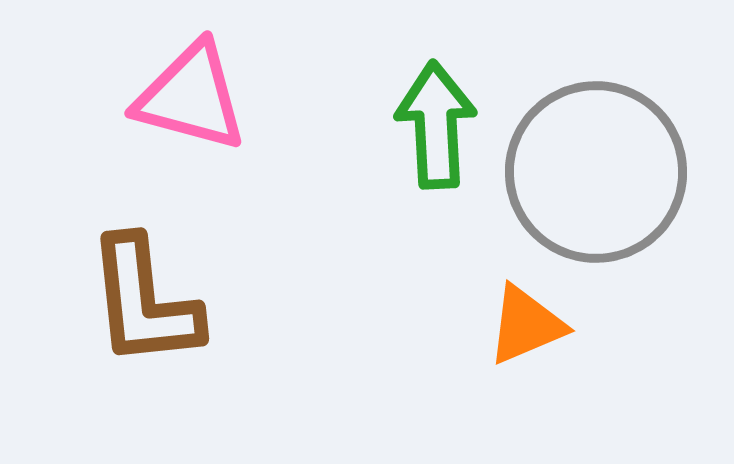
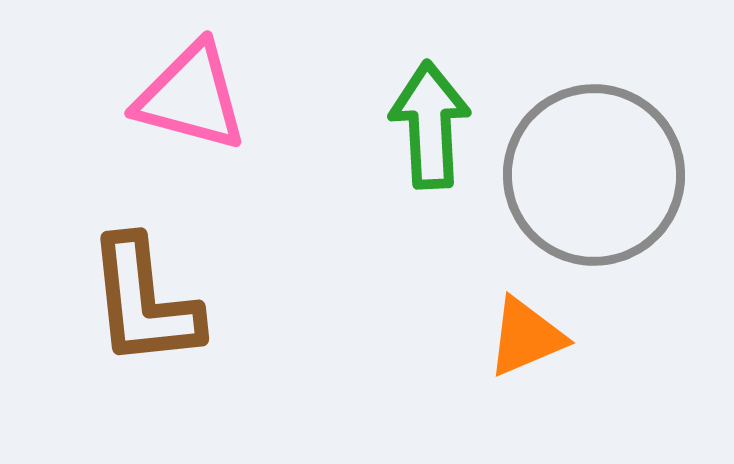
green arrow: moved 6 px left
gray circle: moved 2 px left, 3 px down
orange triangle: moved 12 px down
